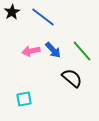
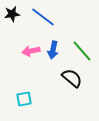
black star: moved 2 px down; rotated 21 degrees clockwise
blue arrow: rotated 54 degrees clockwise
